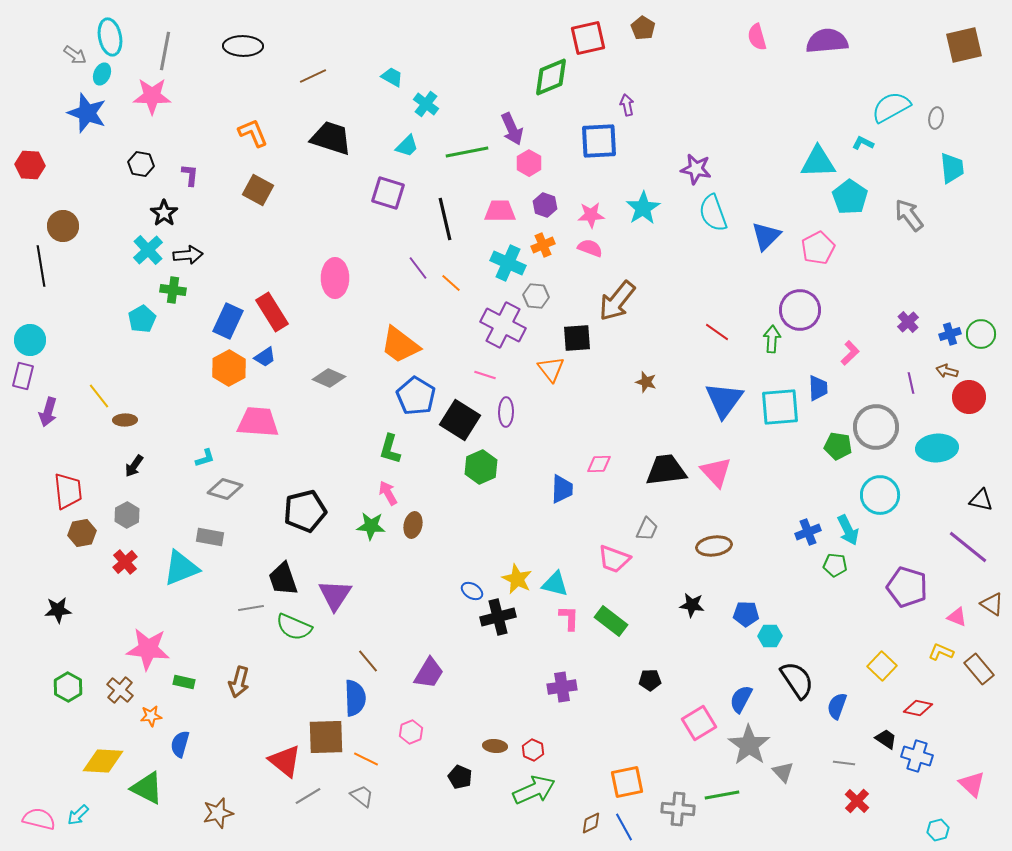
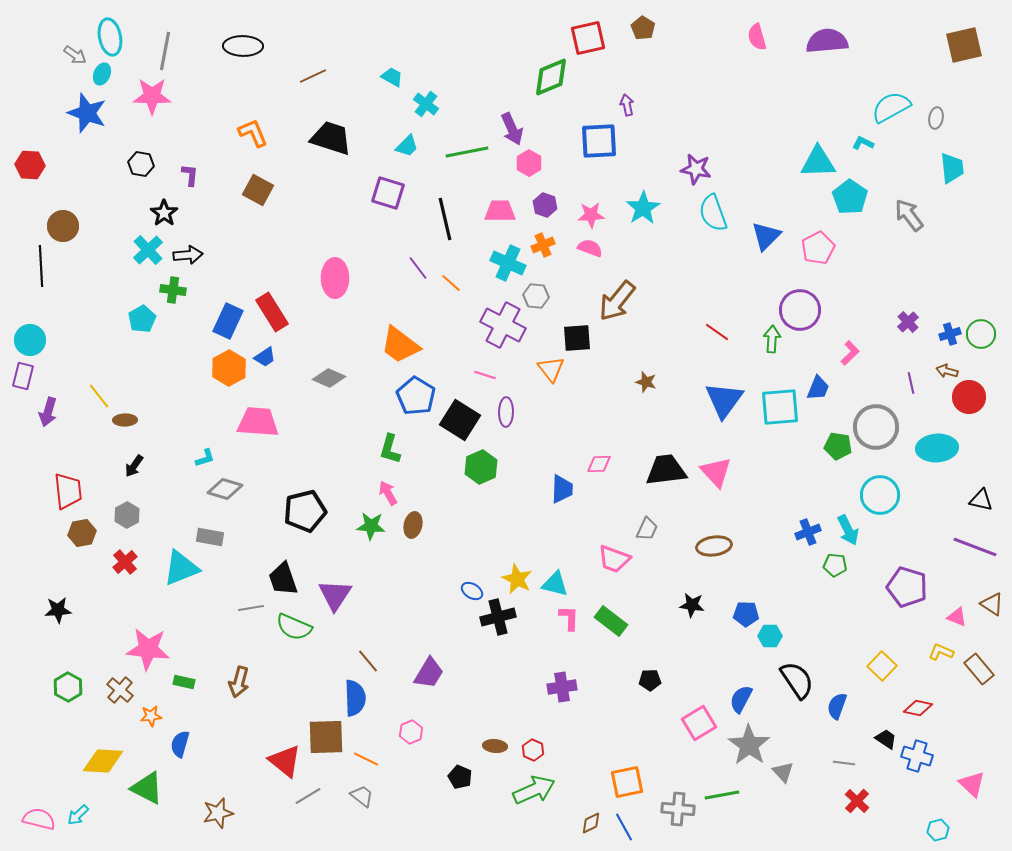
black line at (41, 266): rotated 6 degrees clockwise
blue trapezoid at (818, 388): rotated 24 degrees clockwise
purple line at (968, 547): moved 7 px right; rotated 18 degrees counterclockwise
